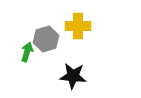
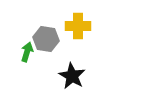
gray hexagon: rotated 25 degrees clockwise
black star: moved 1 px left; rotated 24 degrees clockwise
